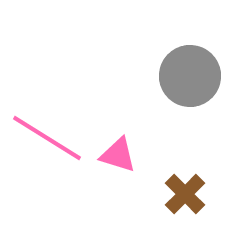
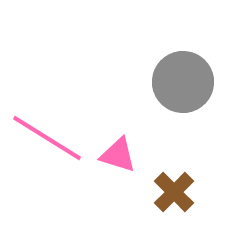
gray circle: moved 7 px left, 6 px down
brown cross: moved 11 px left, 2 px up
